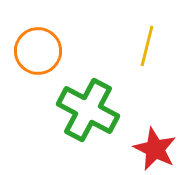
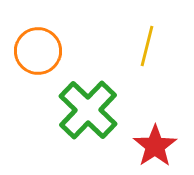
green cross: rotated 16 degrees clockwise
red star: moved 3 px up; rotated 12 degrees clockwise
